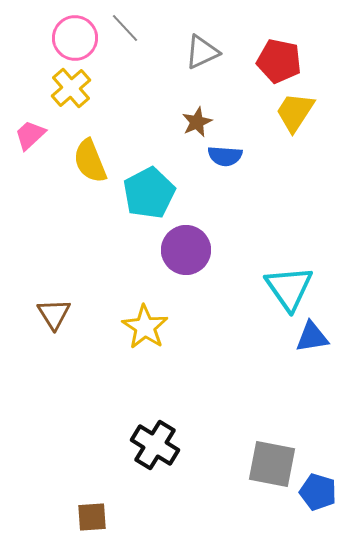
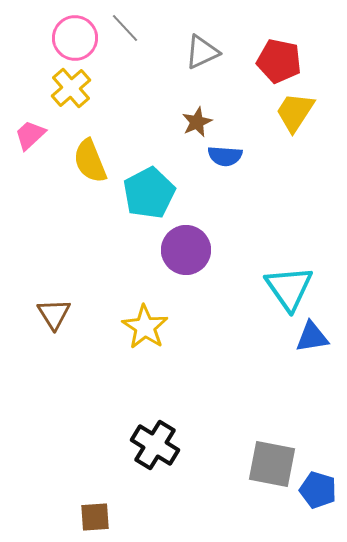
blue pentagon: moved 2 px up
brown square: moved 3 px right
